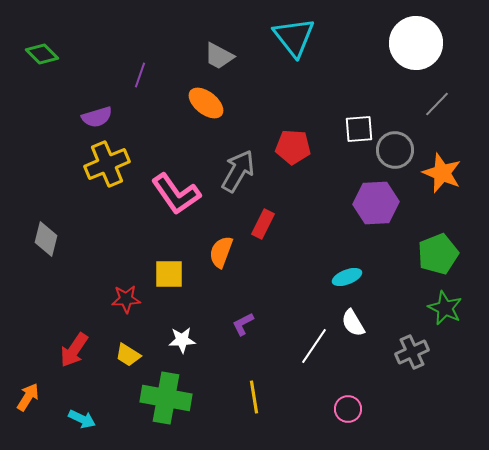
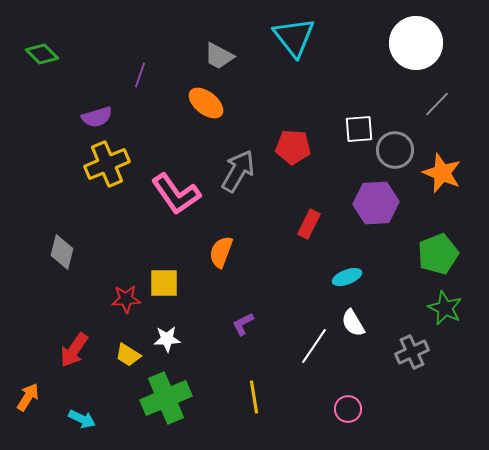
red rectangle: moved 46 px right
gray diamond: moved 16 px right, 13 px down
yellow square: moved 5 px left, 9 px down
white star: moved 15 px left, 1 px up
green cross: rotated 33 degrees counterclockwise
